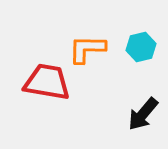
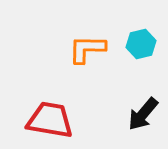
cyan hexagon: moved 3 px up
red trapezoid: moved 3 px right, 38 px down
